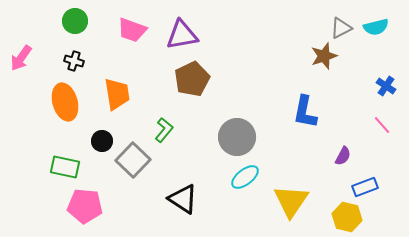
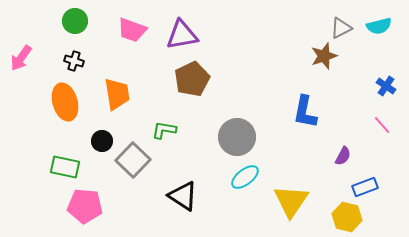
cyan semicircle: moved 3 px right, 1 px up
green L-shape: rotated 120 degrees counterclockwise
black triangle: moved 3 px up
